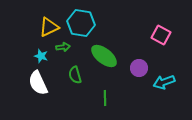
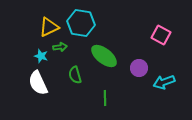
green arrow: moved 3 px left
